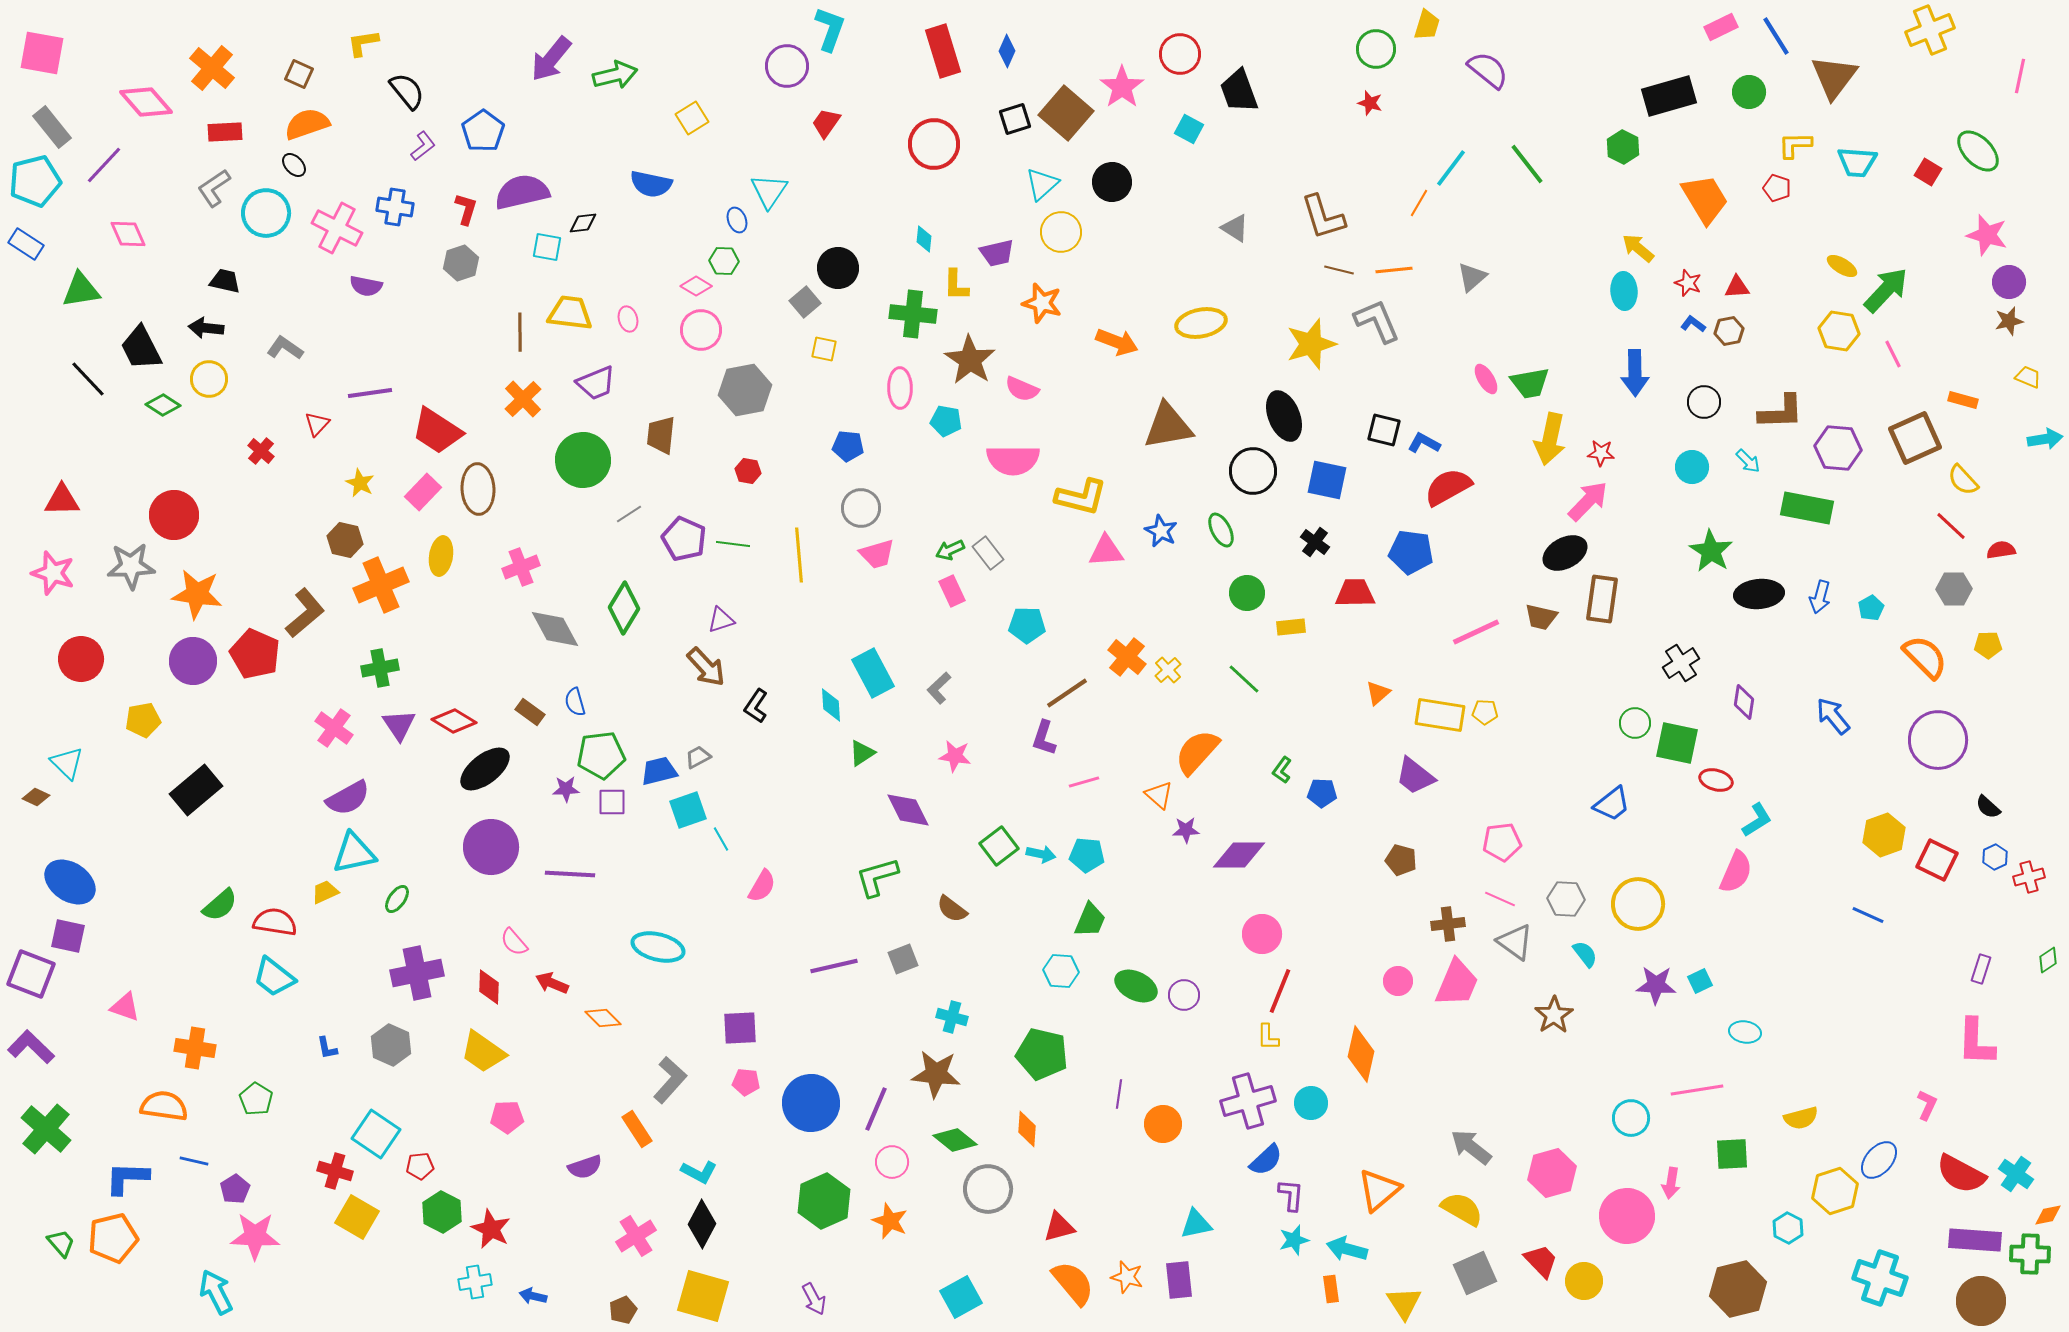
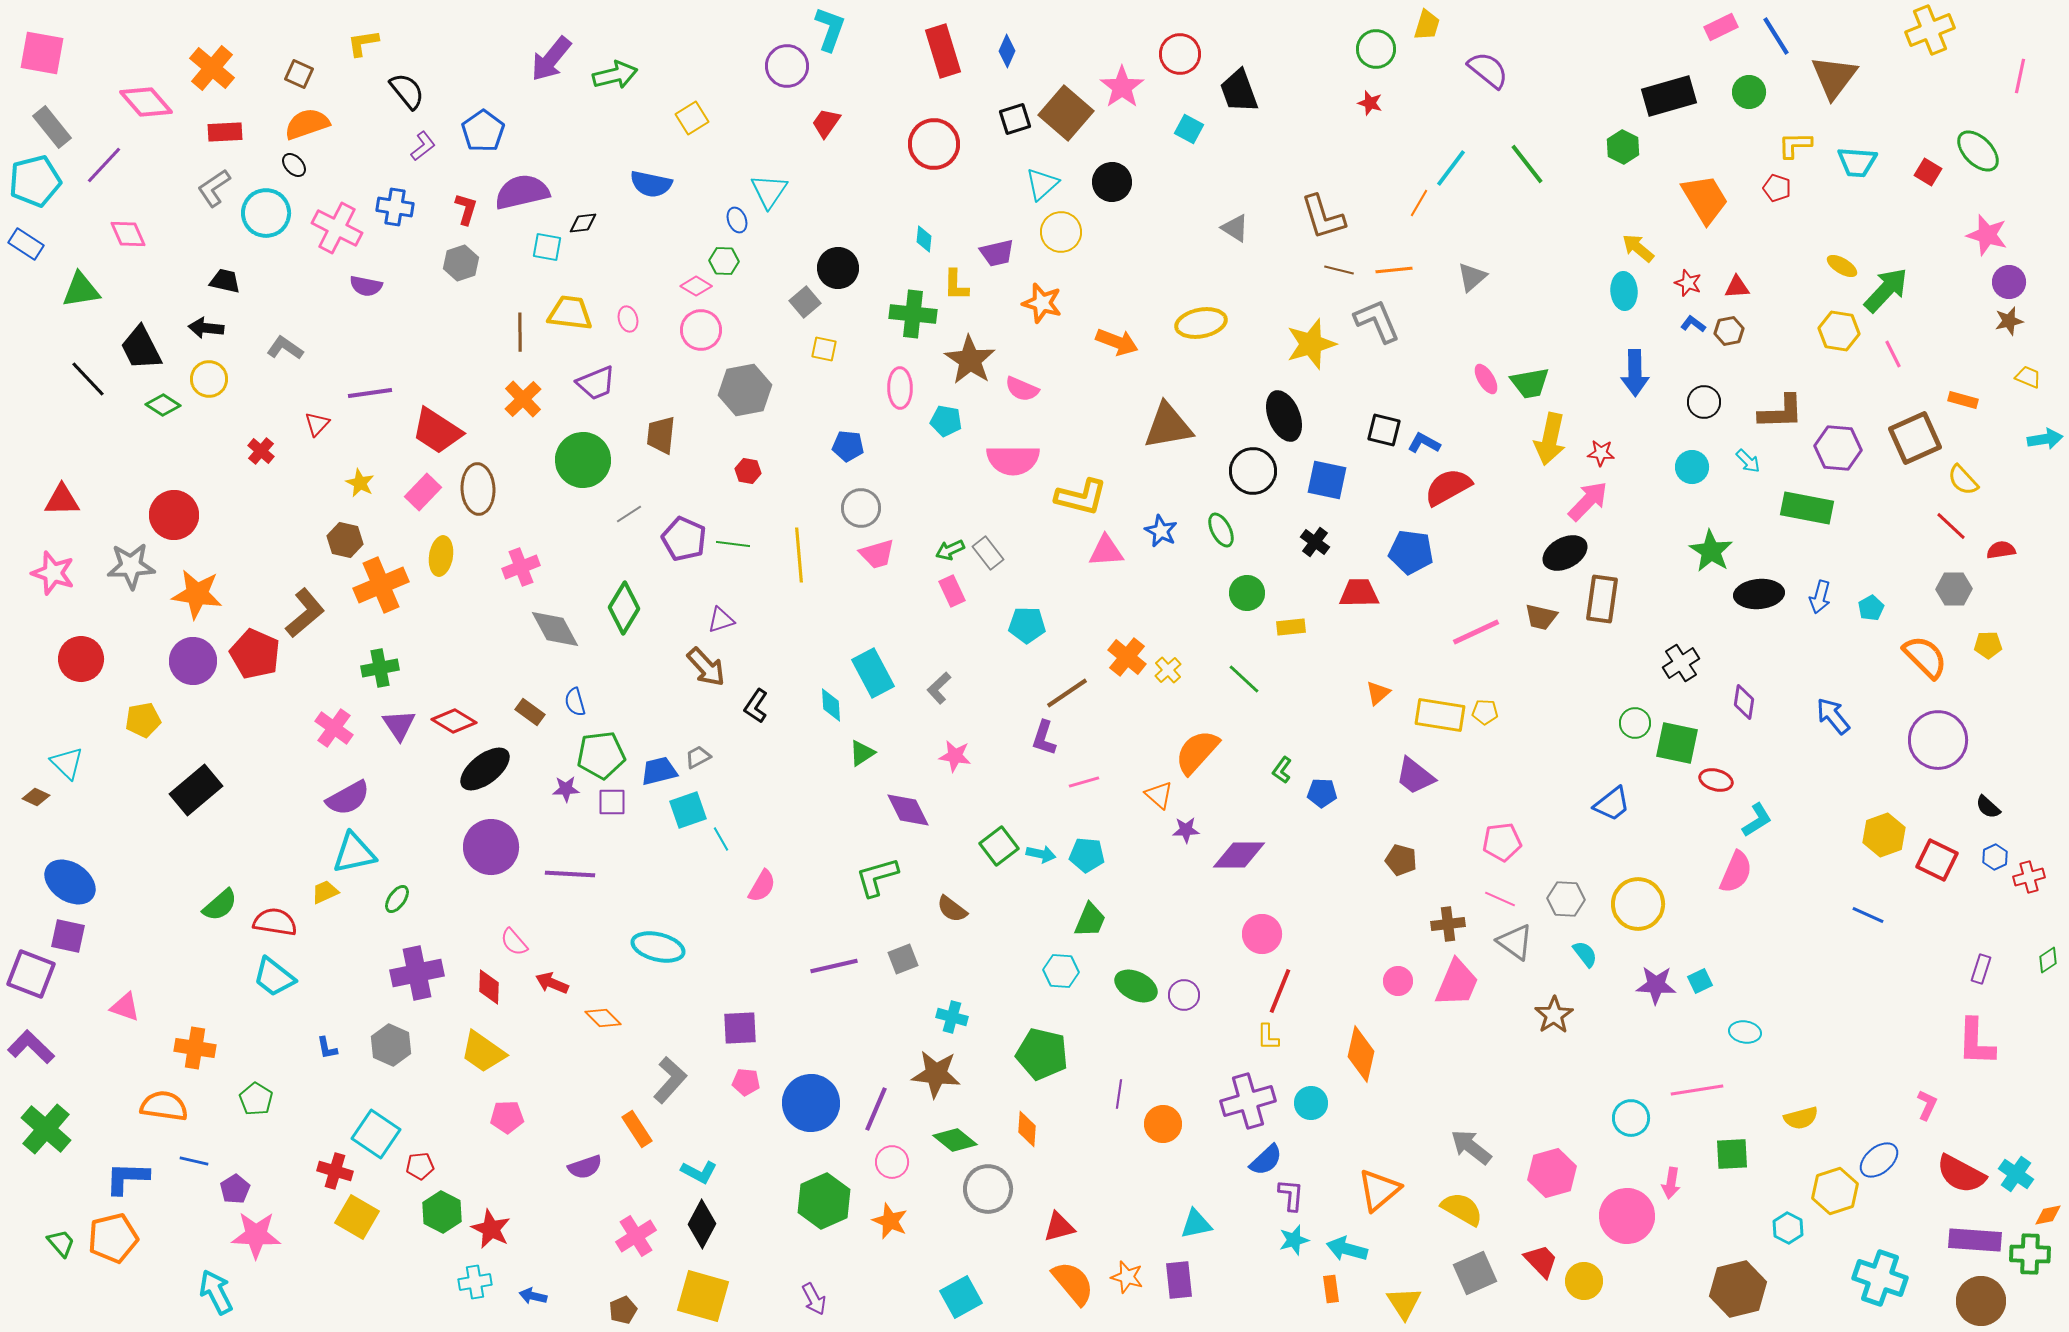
red trapezoid at (1355, 593): moved 4 px right
blue ellipse at (1879, 1160): rotated 9 degrees clockwise
pink star at (255, 1236): moved 1 px right, 1 px up
